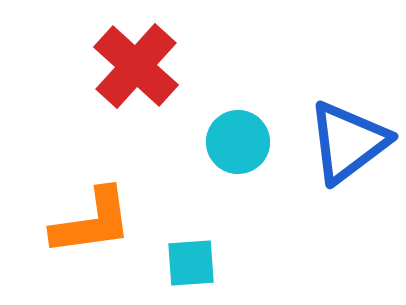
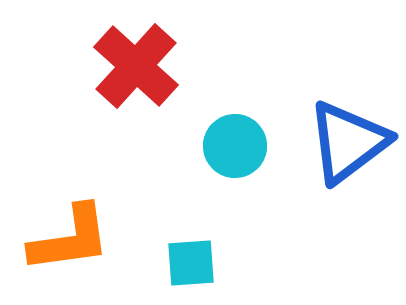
cyan circle: moved 3 px left, 4 px down
orange L-shape: moved 22 px left, 17 px down
